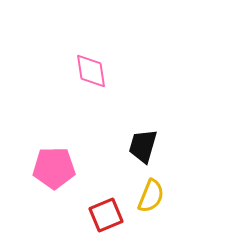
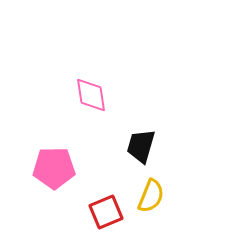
pink diamond: moved 24 px down
black trapezoid: moved 2 px left
red square: moved 3 px up
